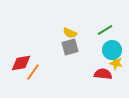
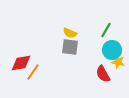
green line: moved 1 px right; rotated 28 degrees counterclockwise
gray square: rotated 24 degrees clockwise
yellow star: moved 2 px right, 1 px up
red semicircle: rotated 126 degrees counterclockwise
